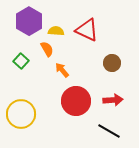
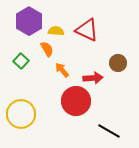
brown circle: moved 6 px right
red arrow: moved 20 px left, 22 px up
